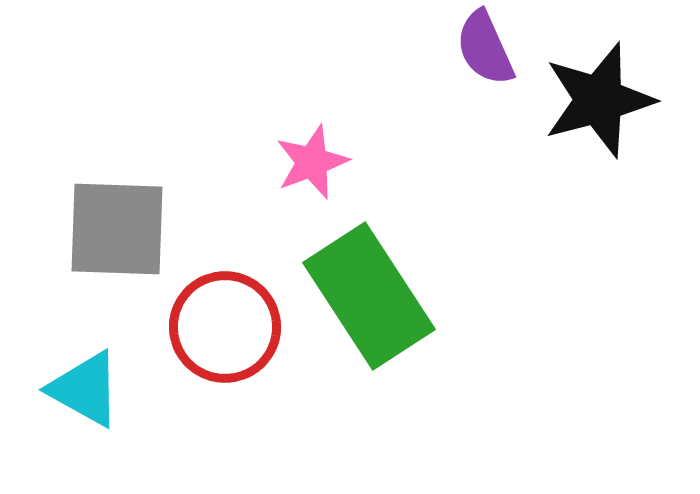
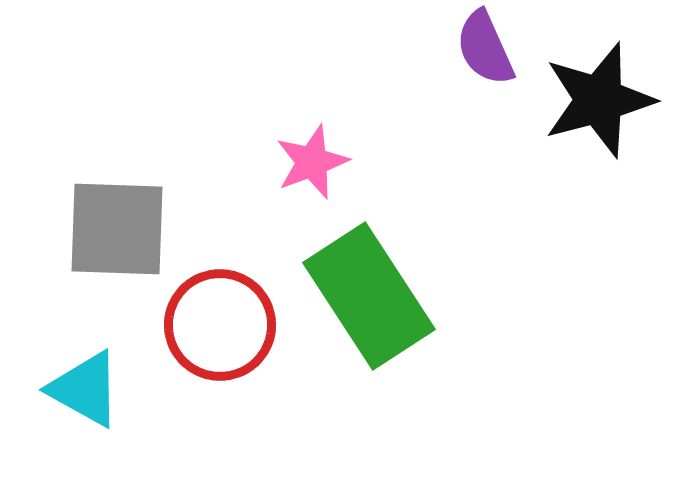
red circle: moved 5 px left, 2 px up
